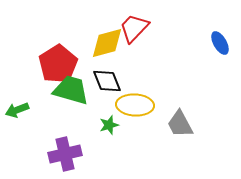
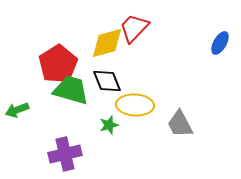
blue ellipse: rotated 60 degrees clockwise
